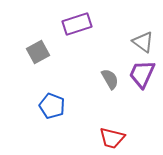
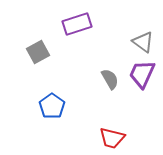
blue pentagon: rotated 15 degrees clockwise
